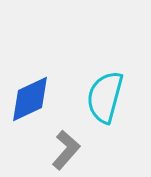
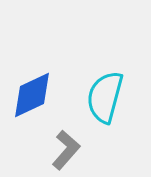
blue diamond: moved 2 px right, 4 px up
